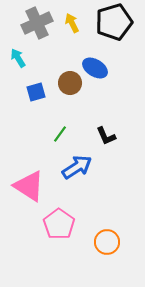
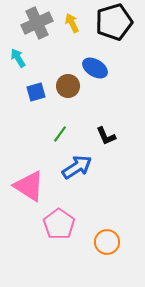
brown circle: moved 2 px left, 3 px down
